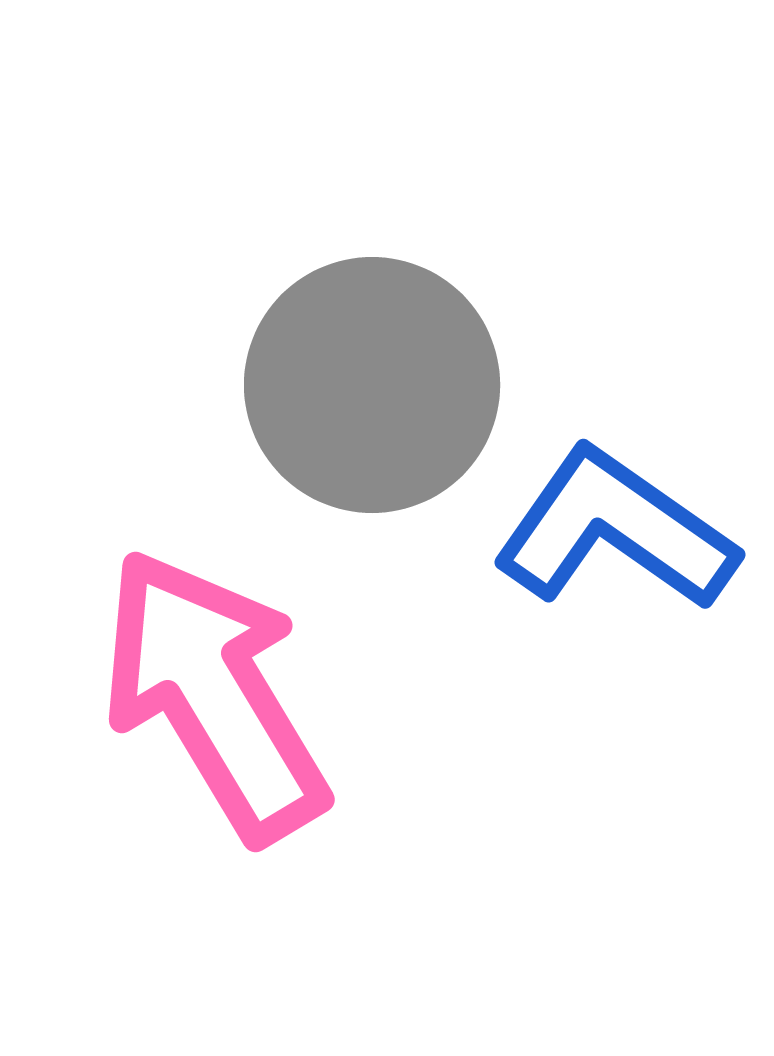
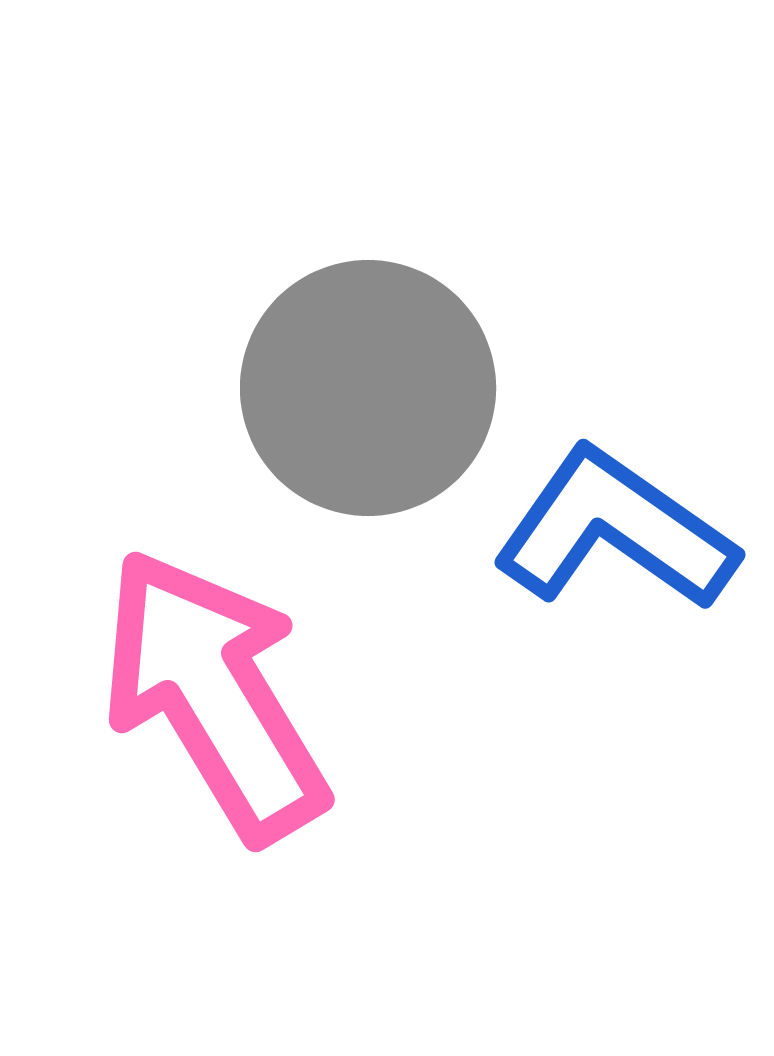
gray circle: moved 4 px left, 3 px down
